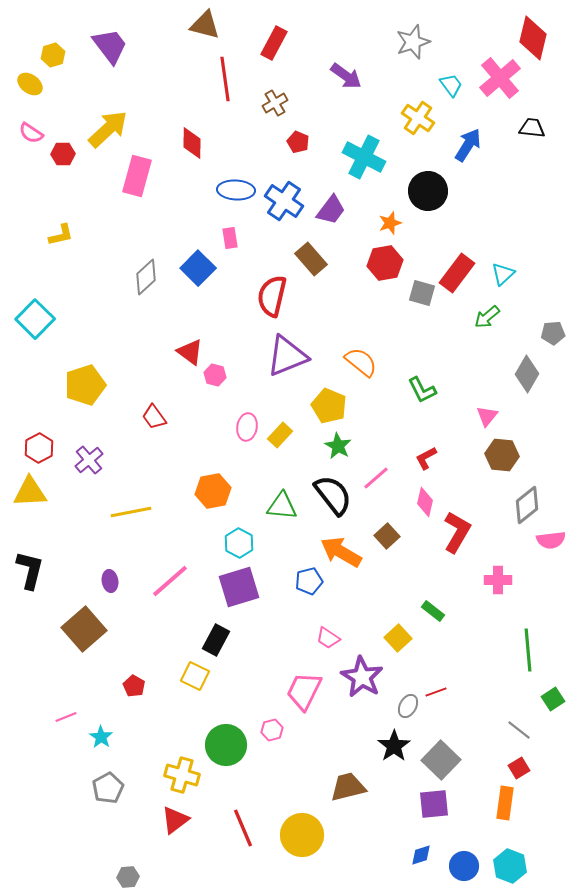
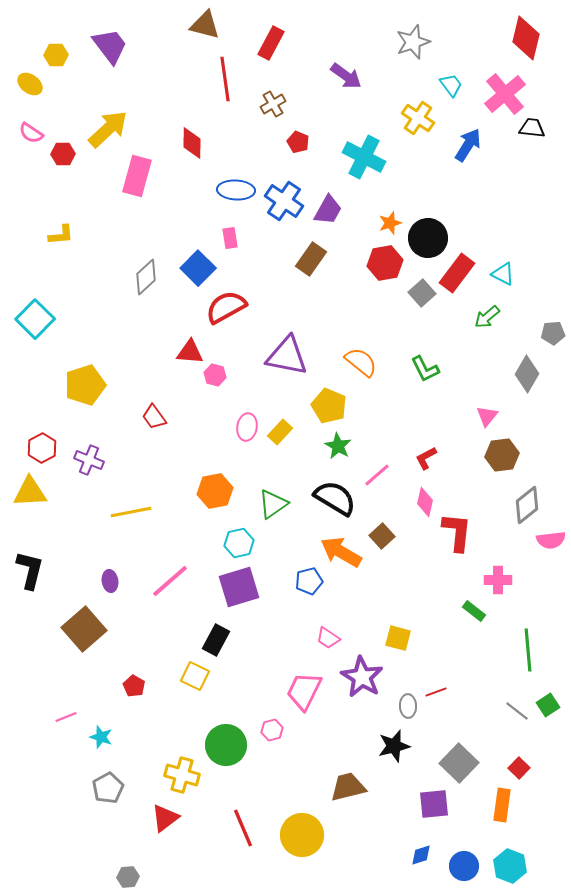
red diamond at (533, 38): moved 7 px left
red rectangle at (274, 43): moved 3 px left
yellow hexagon at (53, 55): moved 3 px right; rotated 15 degrees clockwise
pink cross at (500, 78): moved 5 px right, 16 px down
brown cross at (275, 103): moved 2 px left, 1 px down
black circle at (428, 191): moved 47 px down
purple trapezoid at (331, 210): moved 3 px left; rotated 8 degrees counterclockwise
yellow L-shape at (61, 235): rotated 8 degrees clockwise
brown rectangle at (311, 259): rotated 76 degrees clockwise
cyan triangle at (503, 274): rotated 50 degrees counterclockwise
gray square at (422, 293): rotated 32 degrees clockwise
red semicircle at (272, 296): moved 46 px left, 11 px down; rotated 48 degrees clockwise
red triangle at (190, 352): rotated 32 degrees counterclockwise
purple triangle at (287, 356): rotated 33 degrees clockwise
green L-shape at (422, 390): moved 3 px right, 21 px up
yellow rectangle at (280, 435): moved 3 px up
red hexagon at (39, 448): moved 3 px right
brown hexagon at (502, 455): rotated 12 degrees counterclockwise
purple cross at (89, 460): rotated 28 degrees counterclockwise
pink line at (376, 478): moved 1 px right, 3 px up
orange hexagon at (213, 491): moved 2 px right
black semicircle at (333, 495): moved 2 px right, 3 px down; rotated 21 degrees counterclockwise
green triangle at (282, 506): moved 9 px left, 2 px up; rotated 40 degrees counterclockwise
red L-shape at (457, 532): rotated 24 degrees counterclockwise
brown square at (387, 536): moved 5 px left
cyan hexagon at (239, 543): rotated 20 degrees clockwise
green rectangle at (433, 611): moved 41 px right
yellow square at (398, 638): rotated 32 degrees counterclockwise
green square at (553, 699): moved 5 px left, 6 px down
gray ellipse at (408, 706): rotated 30 degrees counterclockwise
gray line at (519, 730): moved 2 px left, 19 px up
cyan star at (101, 737): rotated 15 degrees counterclockwise
black star at (394, 746): rotated 20 degrees clockwise
gray square at (441, 760): moved 18 px right, 3 px down
red square at (519, 768): rotated 15 degrees counterclockwise
orange rectangle at (505, 803): moved 3 px left, 2 px down
red triangle at (175, 820): moved 10 px left, 2 px up
